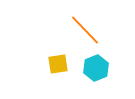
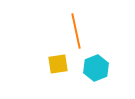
orange line: moved 9 px left, 1 px down; rotated 32 degrees clockwise
